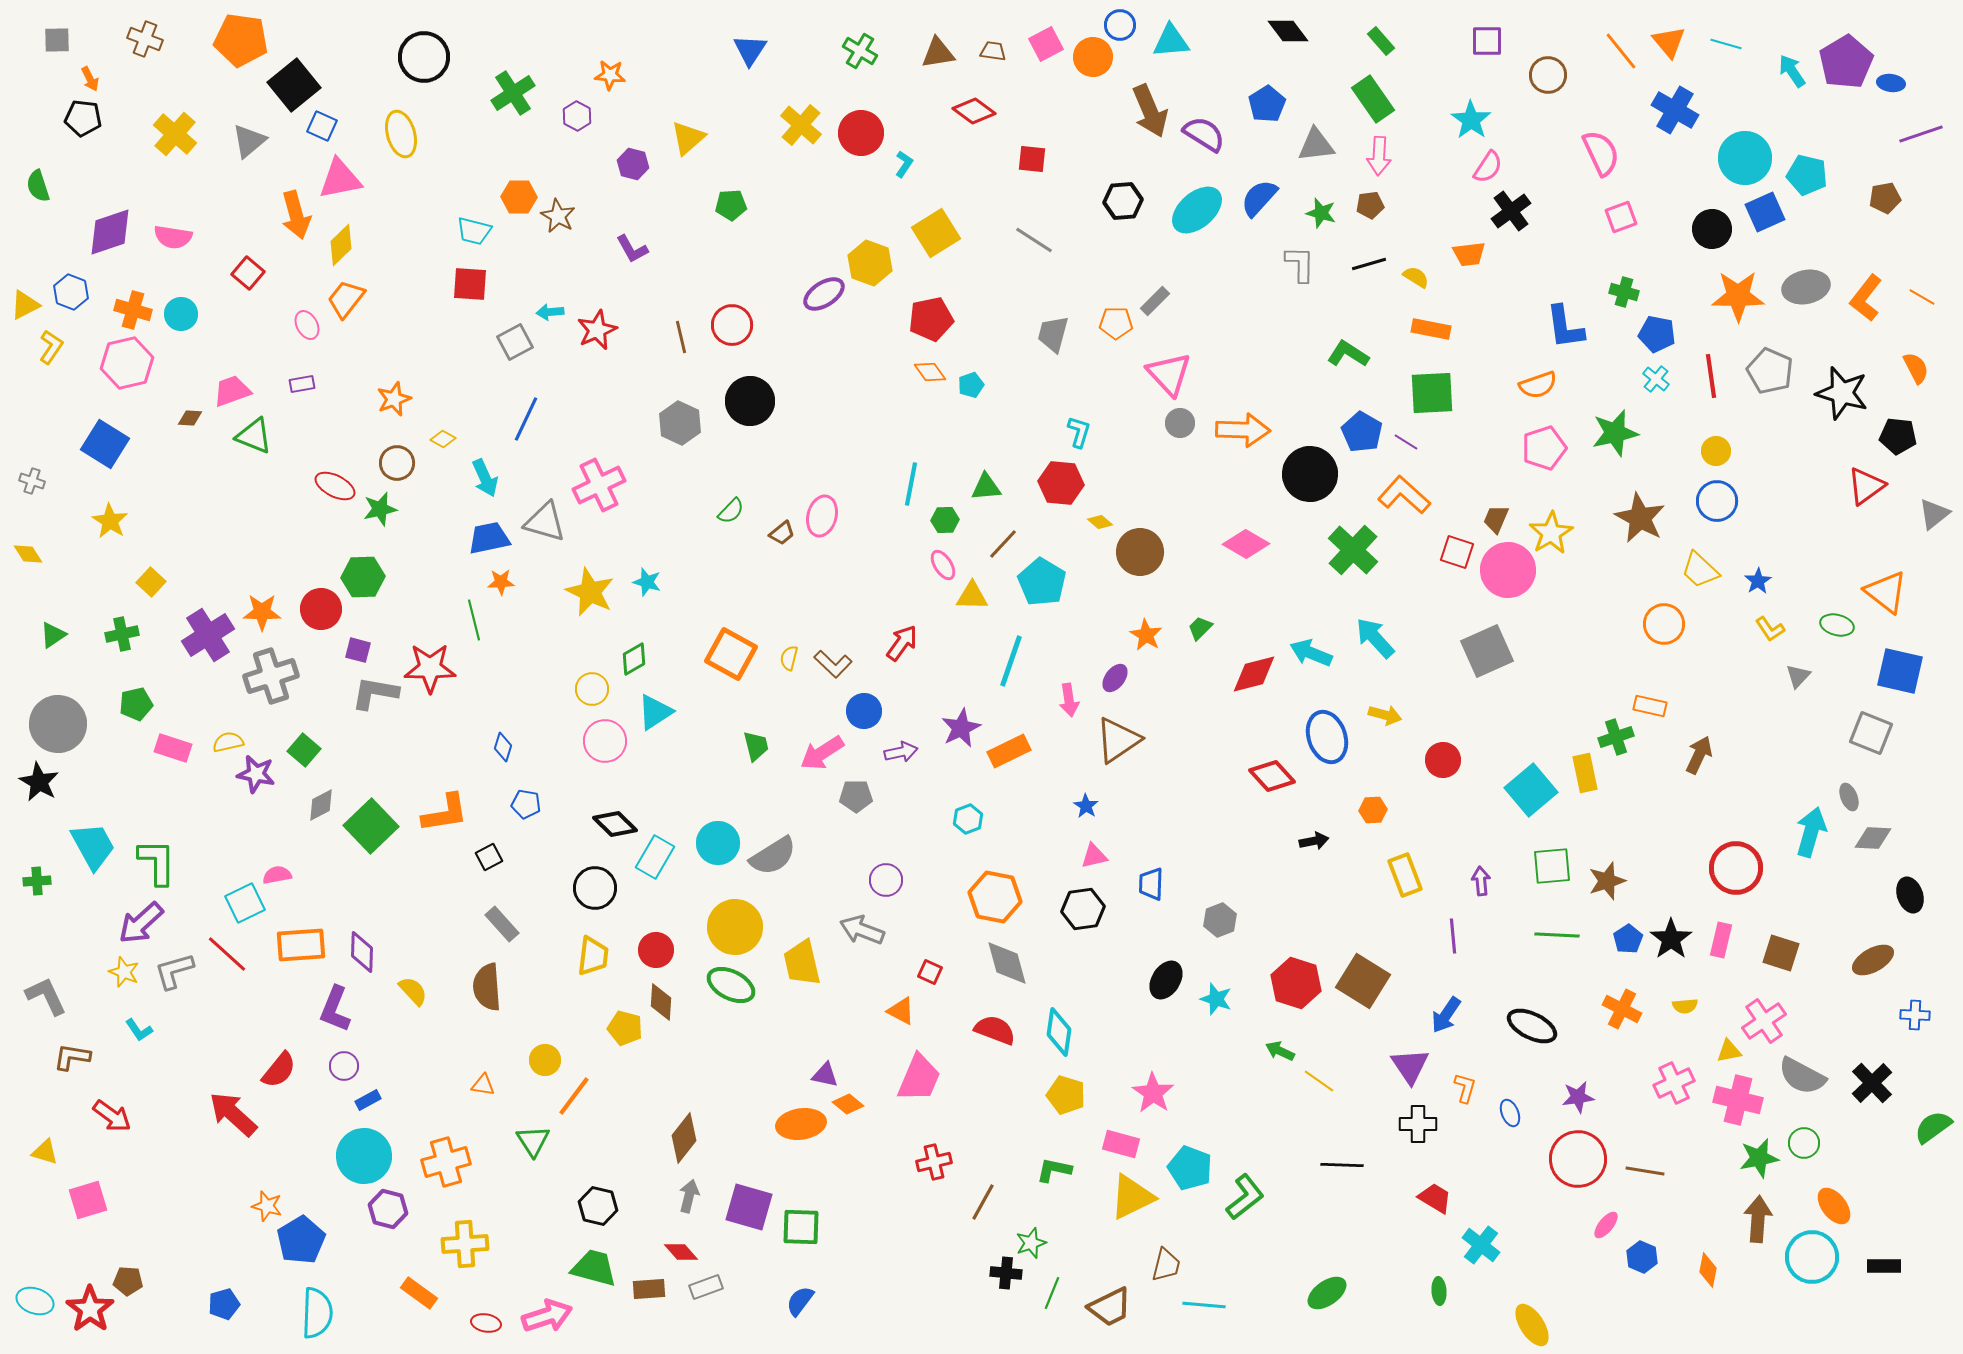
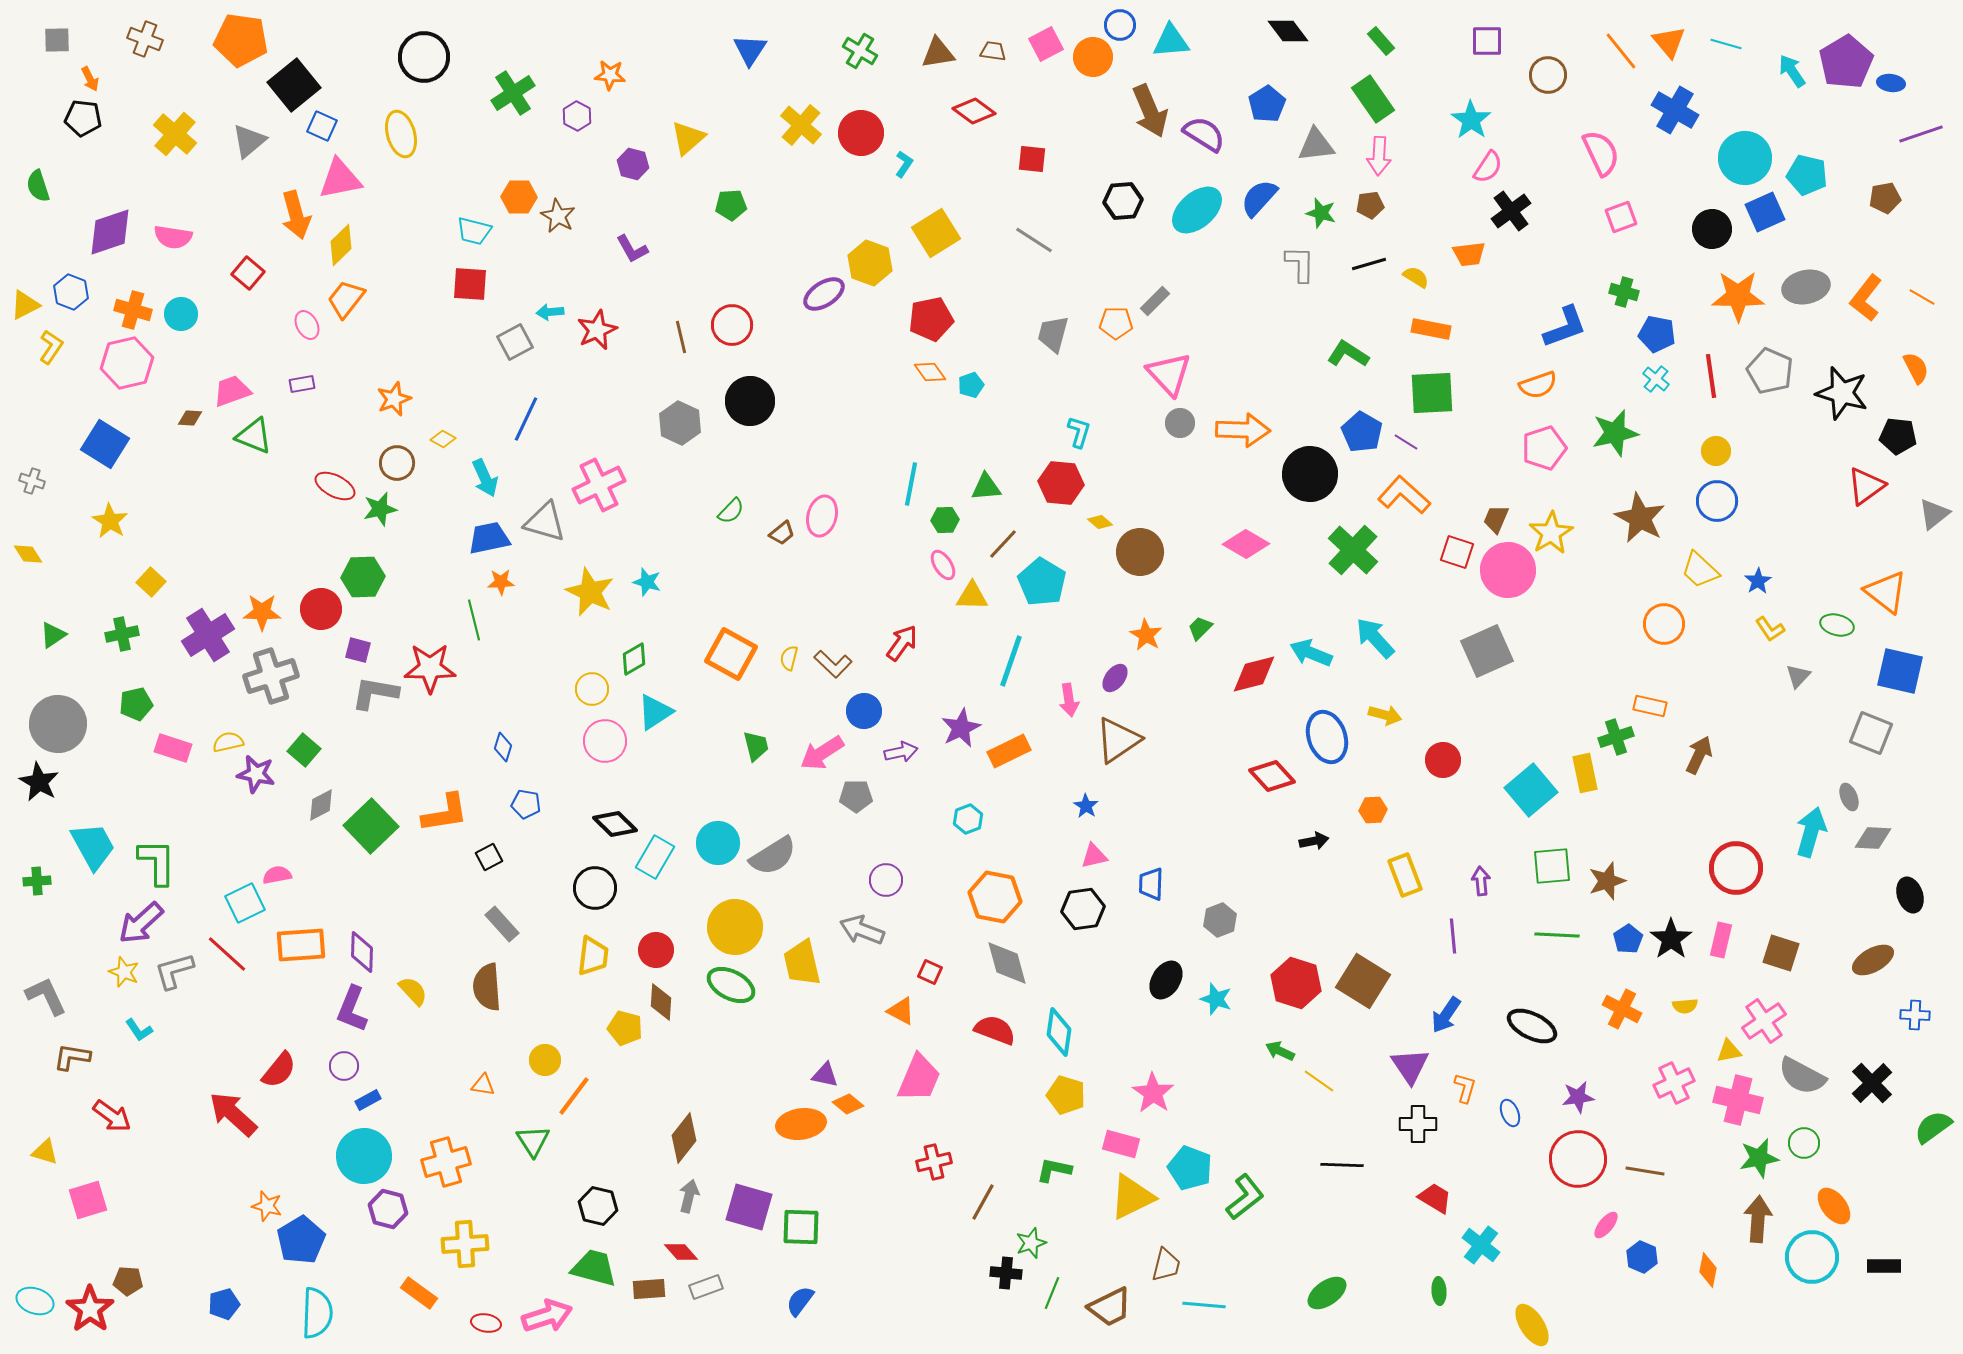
blue L-shape at (1565, 327): rotated 102 degrees counterclockwise
purple L-shape at (335, 1009): moved 17 px right
